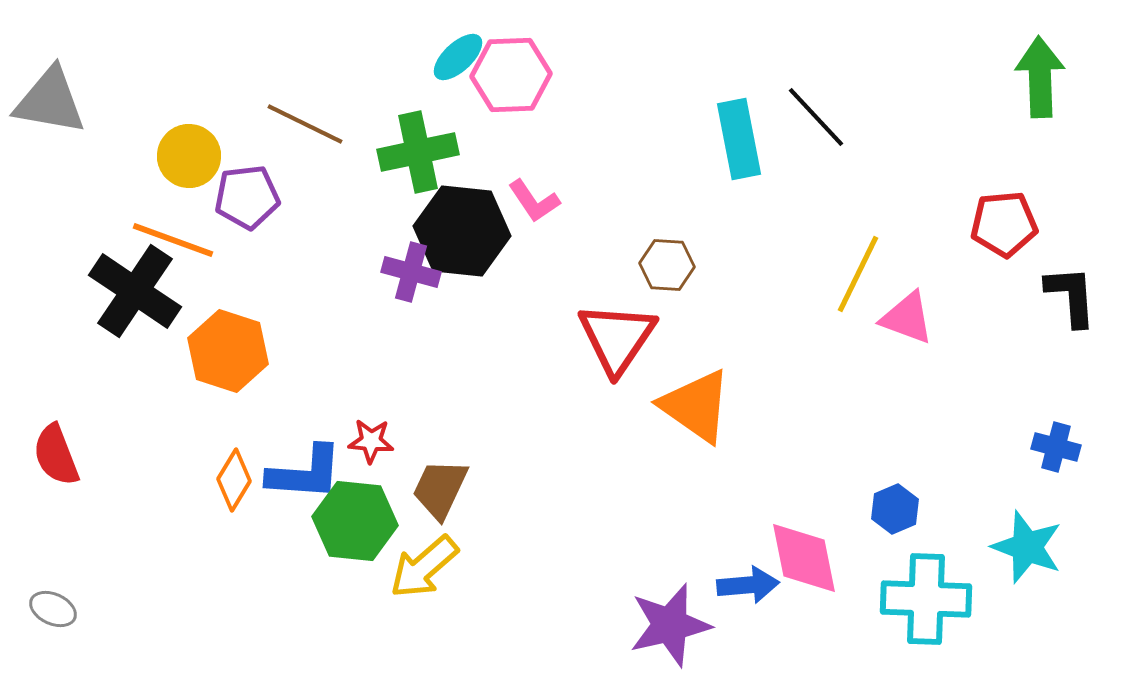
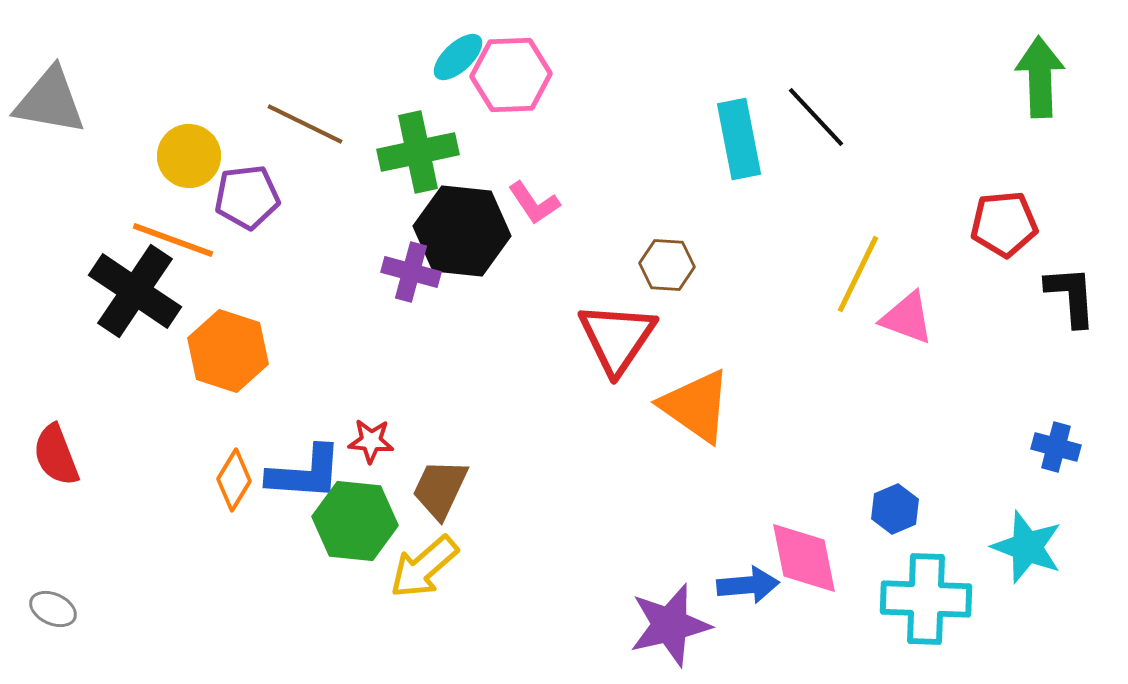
pink L-shape: moved 2 px down
